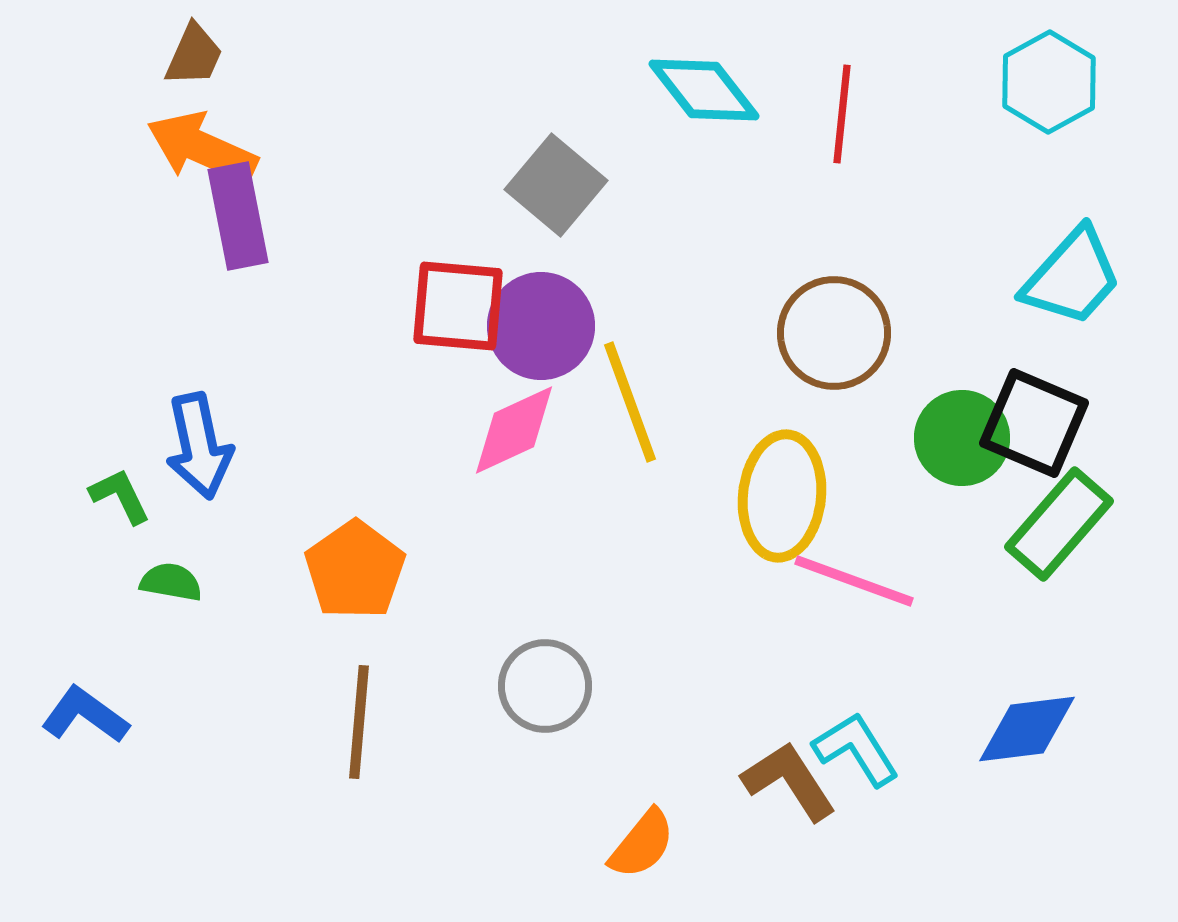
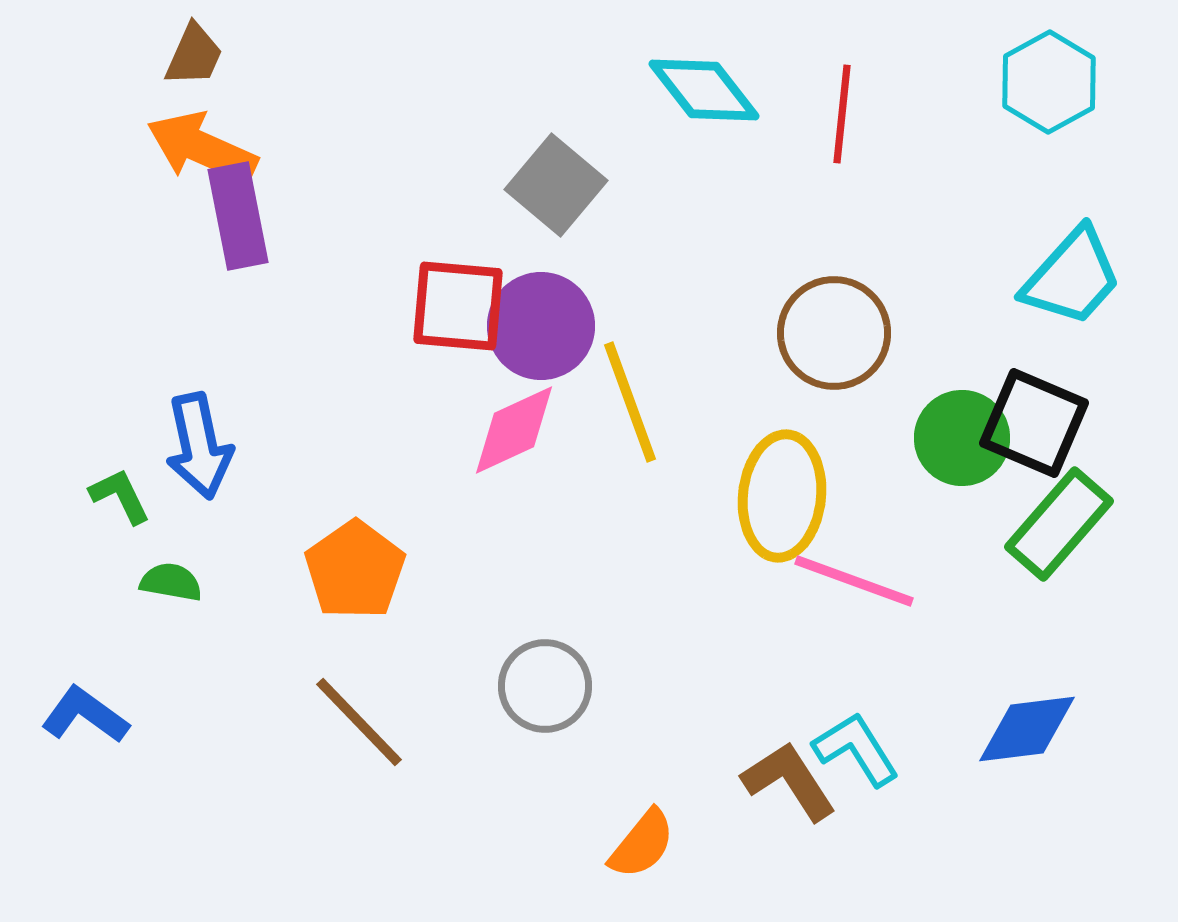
brown line: rotated 49 degrees counterclockwise
